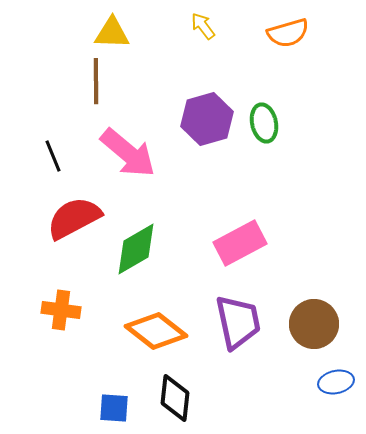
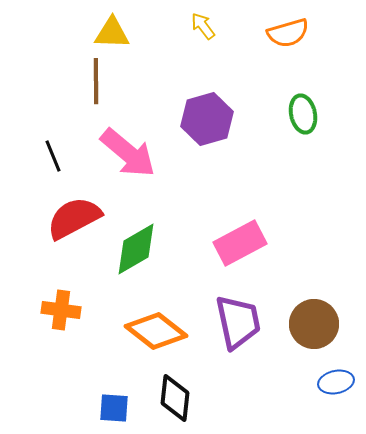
green ellipse: moved 39 px right, 9 px up
